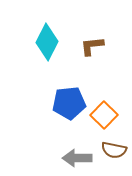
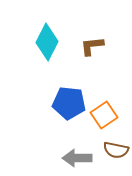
blue pentagon: rotated 12 degrees clockwise
orange square: rotated 12 degrees clockwise
brown semicircle: moved 2 px right
